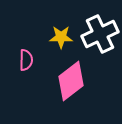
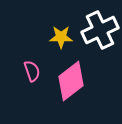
white cross: moved 4 px up
pink semicircle: moved 6 px right, 11 px down; rotated 20 degrees counterclockwise
